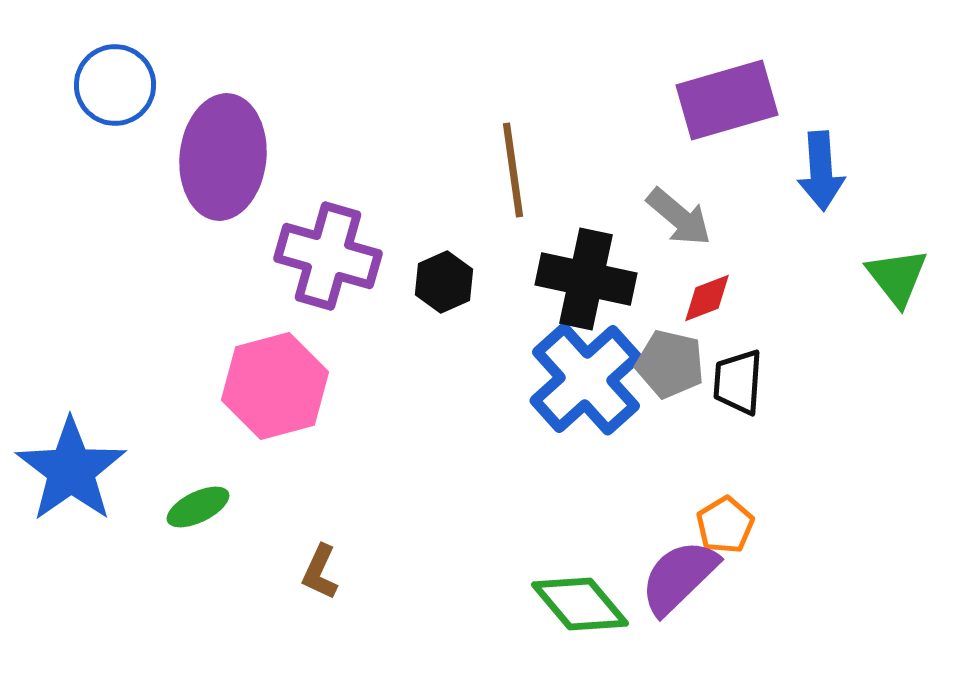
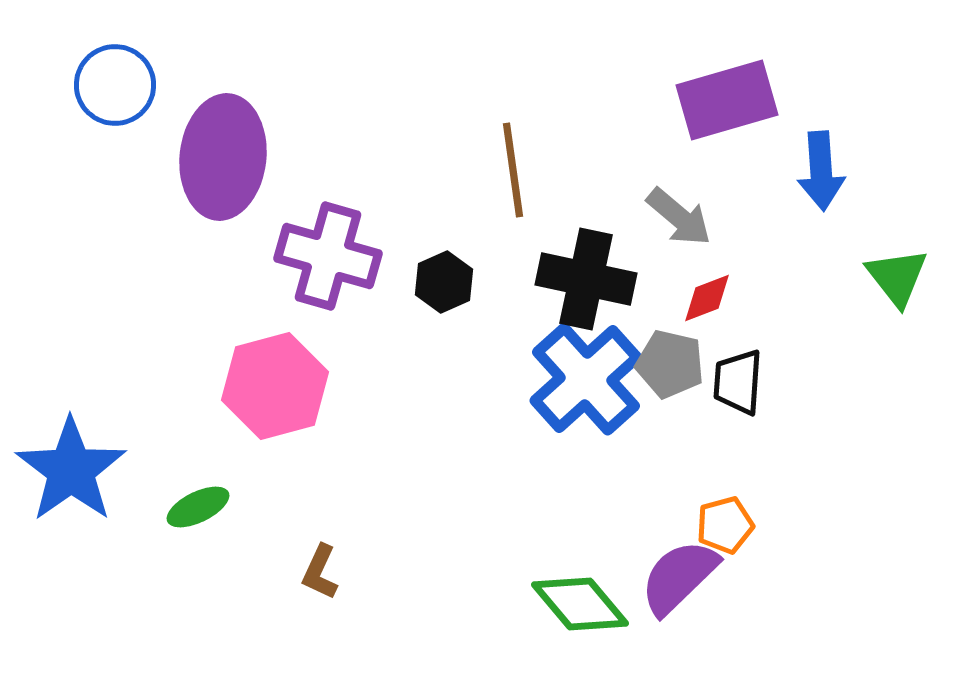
orange pentagon: rotated 16 degrees clockwise
